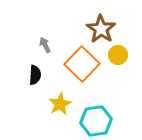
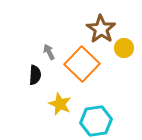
gray arrow: moved 4 px right, 7 px down
yellow circle: moved 6 px right, 7 px up
yellow star: rotated 20 degrees counterclockwise
